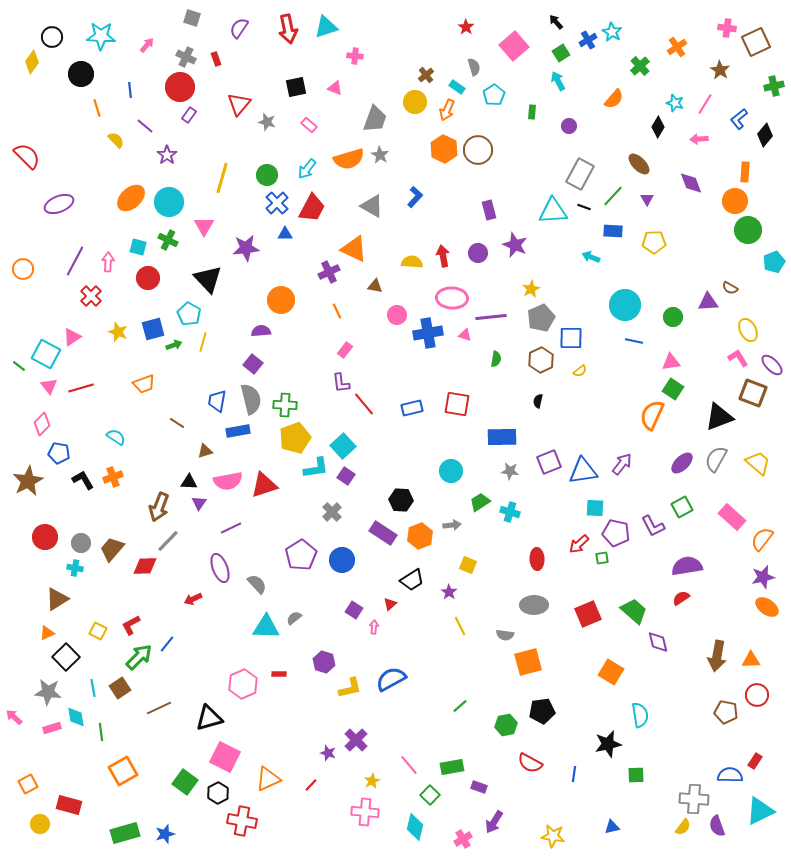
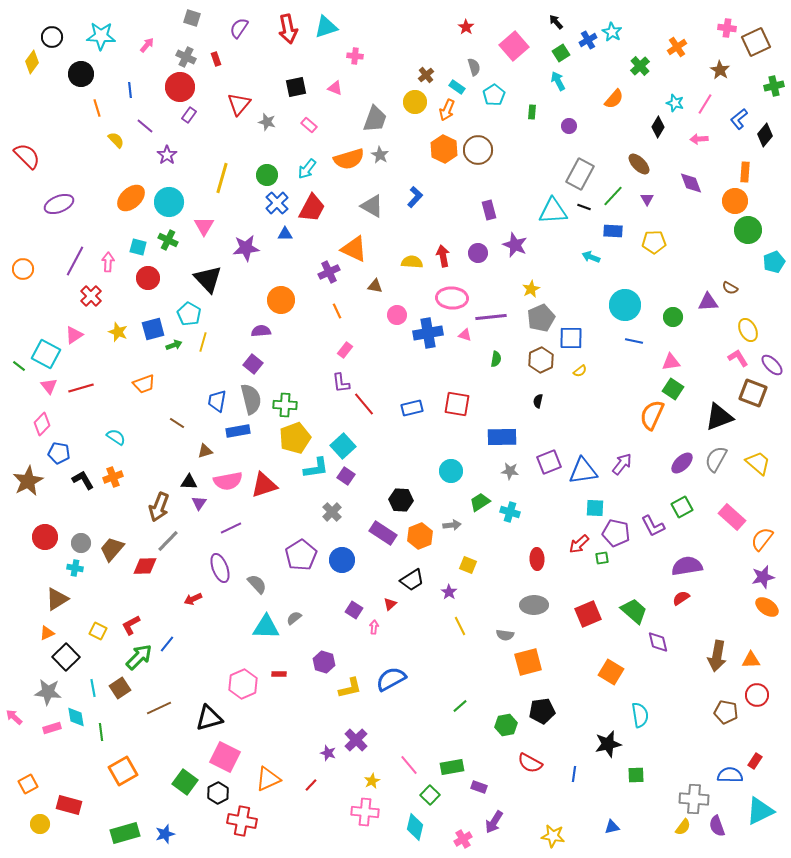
pink triangle at (72, 337): moved 2 px right, 2 px up
